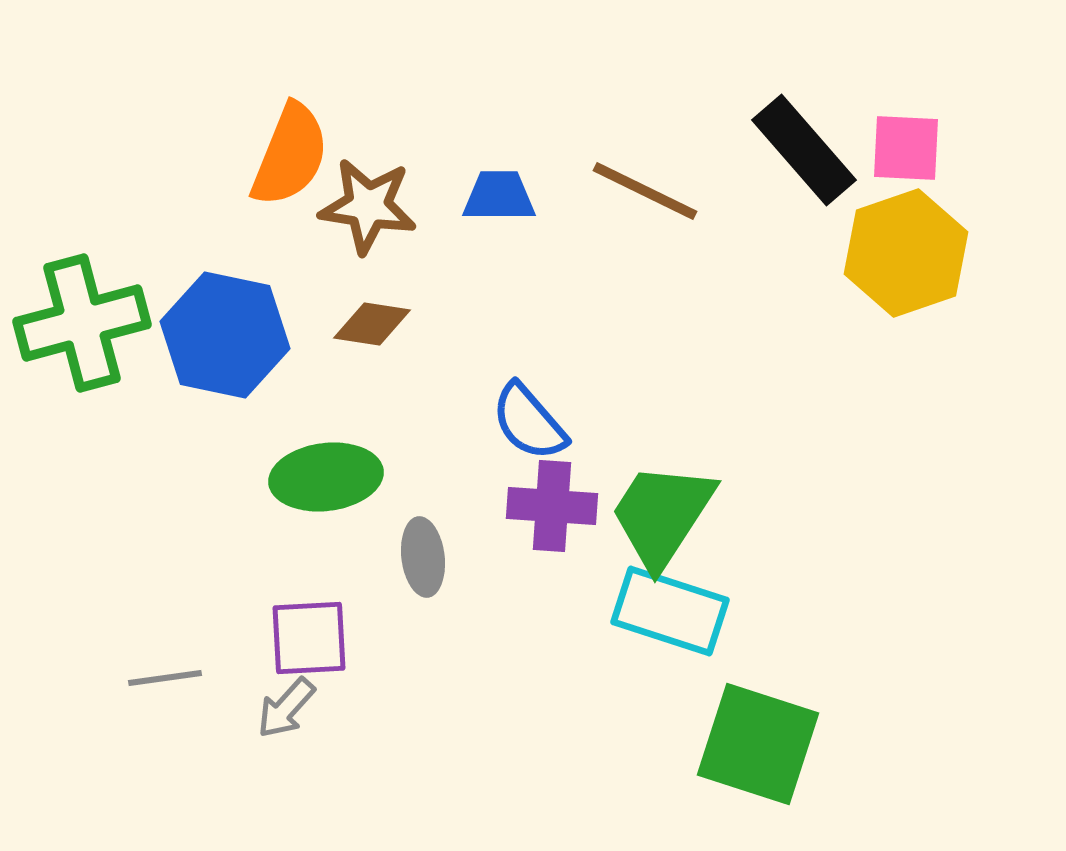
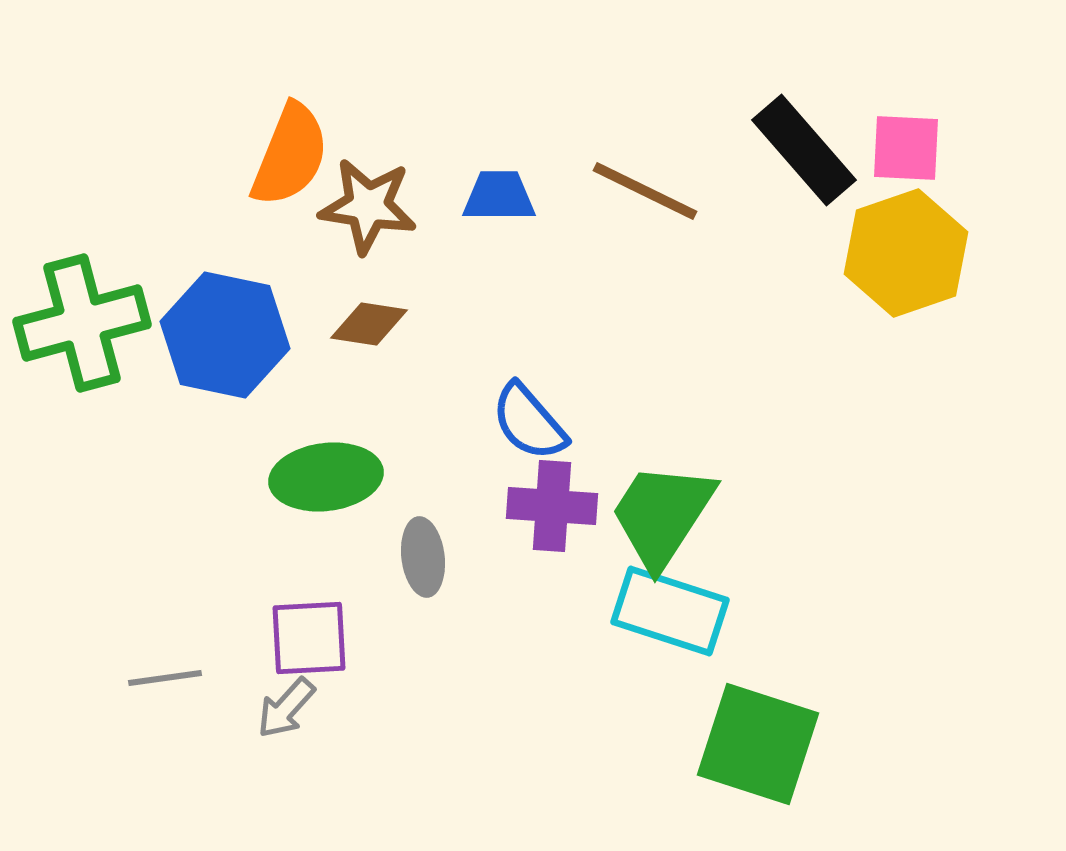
brown diamond: moved 3 px left
